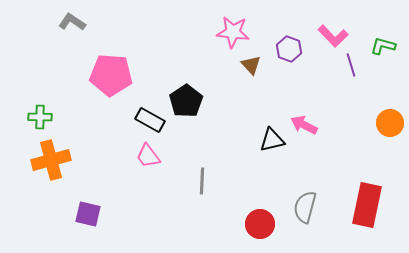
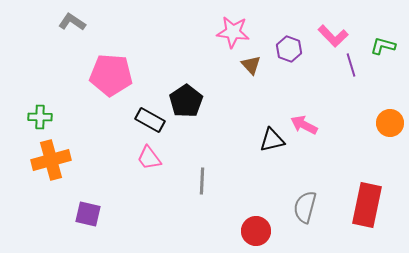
pink trapezoid: moved 1 px right, 2 px down
red circle: moved 4 px left, 7 px down
